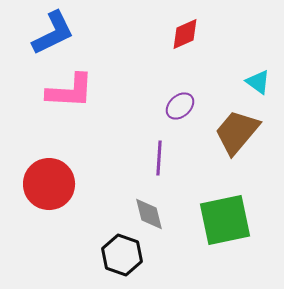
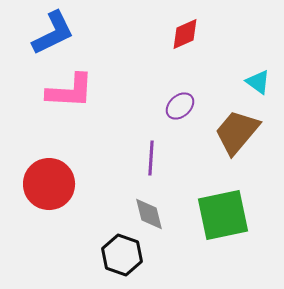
purple line: moved 8 px left
green square: moved 2 px left, 5 px up
